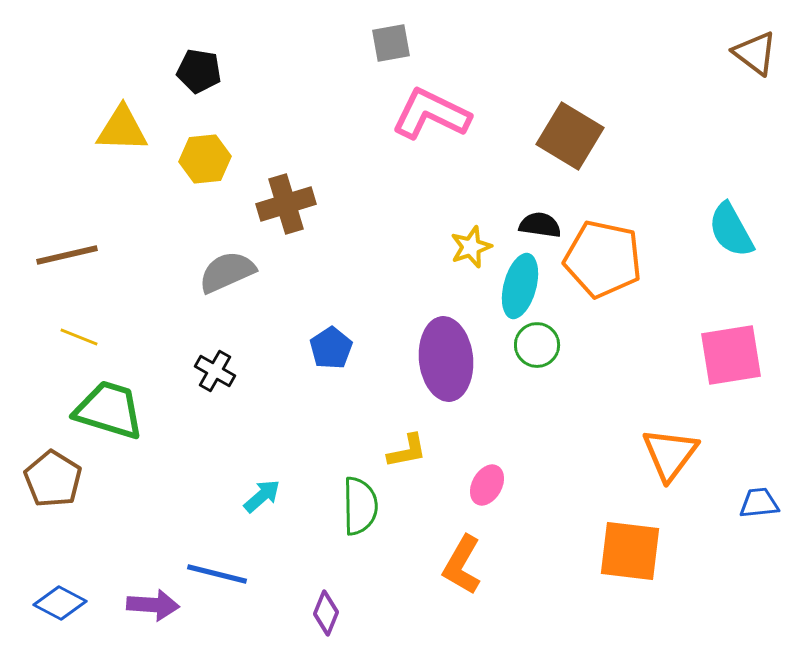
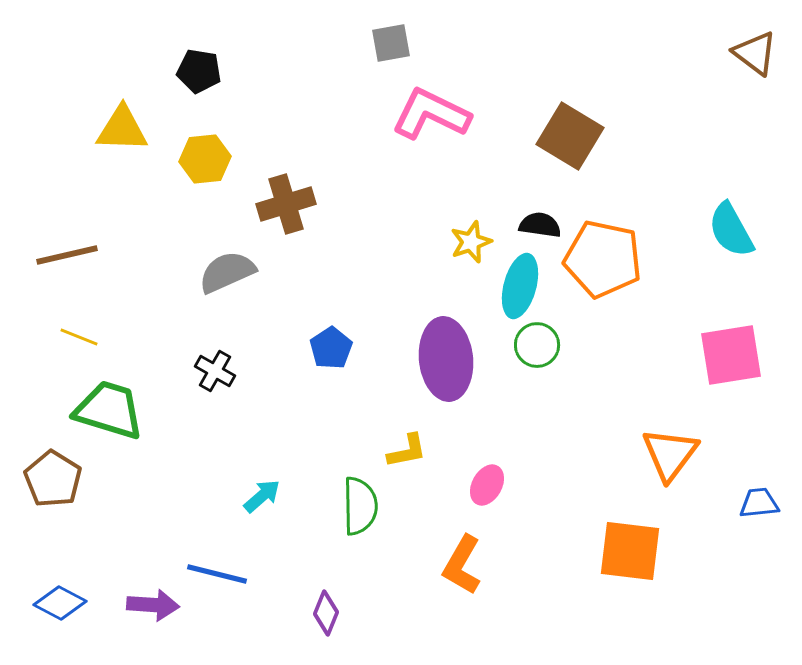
yellow star: moved 5 px up
